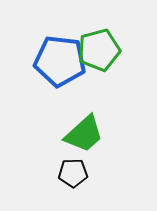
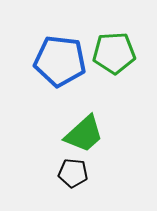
green pentagon: moved 15 px right, 3 px down; rotated 12 degrees clockwise
black pentagon: rotated 8 degrees clockwise
